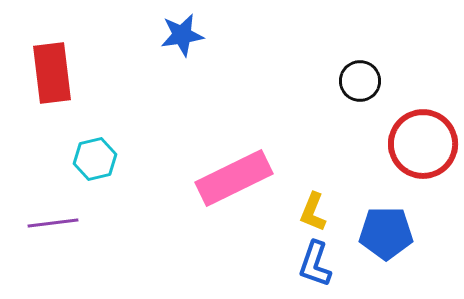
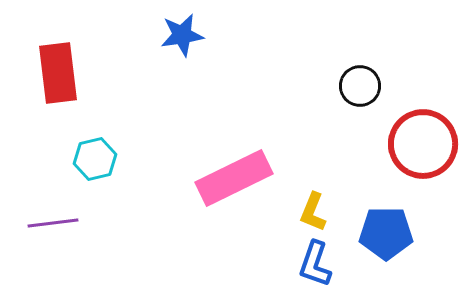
red rectangle: moved 6 px right
black circle: moved 5 px down
